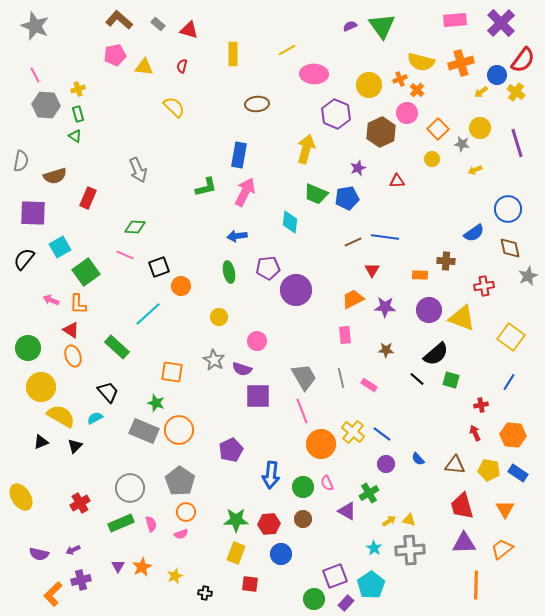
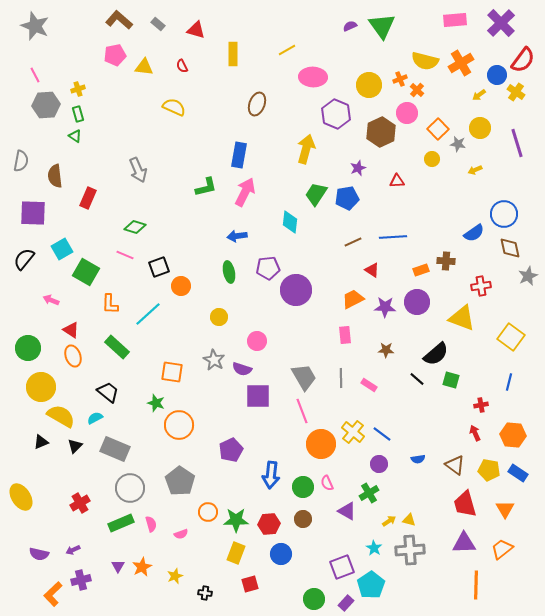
red triangle at (189, 30): moved 7 px right
yellow semicircle at (421, 62): moved 4 px right, 1 px up
orange cross at (461, 63): rotated 15 degrees counterclockwise
red semicircle at (182, 66): rotated 40 degrees counterclockwise
pink ellipse at (314, 74): moved 1 px left, 3 px down
yellow arrow at (481, 92): moved 2 px left, 3 px down
brown ellipse at (257, 104): rotated 65 degrees counterclockwise
gray hexagon at (46, 105): rotated 8 degrees counterclockwise
yellow semicircle at (174, 107): rotated 20 degrees counterclockwise
gray star at (462, 144): moved 4 px left
brown semicircle at (55, 176): rotated 100 degrees clockwise
green trapezoid at (316, 194): rotated 100 degrees clockwise
blue circle at (508, 209): moved 4 px left, 5 px down
green diamond at (135, 227): rotated 15 degrees clockwise
blue line at (385, 237): moved 8 px right; rotated 12 degrees counterclockwise
cyan square at (60, 247): moved 2 px right, 2 px down
red triangle at (372, 270): rotated 28 degrees counterclockwise
green square at (86, 272): rotated 24 degrees counterclockwise
orange rectangle at (420, 275): moved 1 px right, 5 px up; rotated 21 degrees counterclockwise
red cross at (484, 286): moved 3 px left
orange L-shape at (78, 304): moved 32 px right
purple circle at (429, 310): moved 12 px left, 8 px up
gray line at (341, 378): rotated 12 degrees clockwise
blue line at (509, 382): rotated 18 degrees counterclockwise
black trapezoid at (108, 392): rotated 10 degrees counterclockwise
orange circle at (179, 430): moved 5 px up
gray rectangle at (144, 431): moved 29 px left, 18 px down
blue semicircle at (418, 459): rotated 56 degrees counterclockwise
purple circle at (386, 464): moved 7 px left
brown triangle at (455, 465): rotated 30 degrees clockwise
red trapezoid at (462, 506): moved 3 px right, 2 px up
orange circle at (186, 512): moved 22 px right
purple square at (335, 576): moved 7 px right, 9 px up
red square at (250, 584): rotated 24 degrees counterclockwise
